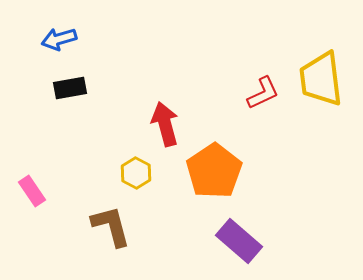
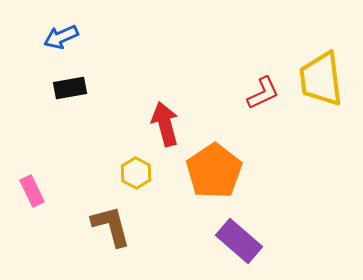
blue arrow: moved 2 px right, 2 px up; rotated 8 degrees counterclockwise
pink rectangle: rotated 8 degrees clockwise
